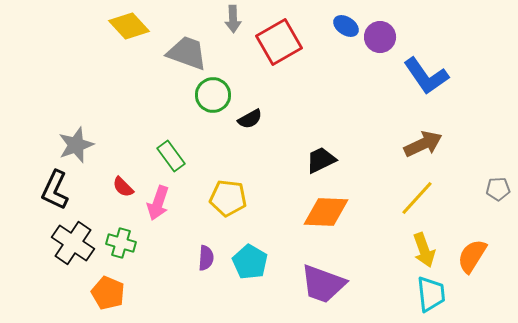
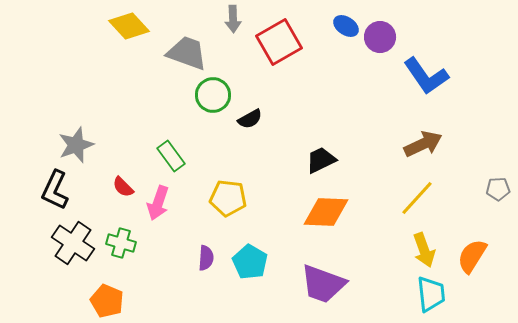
orange pentagon: moved 1 px left, 8 px down
